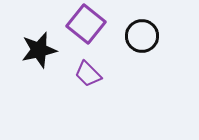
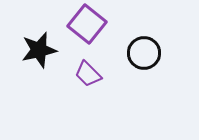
purple square: moved 1 px right
black circle: moved 2 px right, 17 px down
